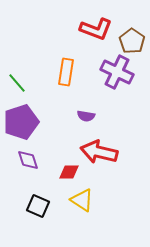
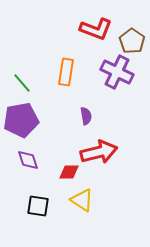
green line: moved 5 px right
purple semicircle: rotated 108 degrees counterclockwise
purple pentagon: moved 2 px up; rotated 8 degrees clockwise
red arrow: rotated 153 degrees clockwise
black square: rotated 15 degrees counterclockwise
